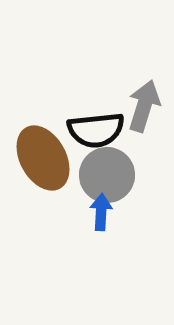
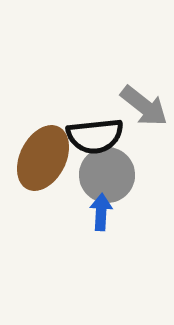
gray arrow: rotated 111 degrees clockwise
black semicircle: moved 1 px left, 6 px down
brown ellipse: rotated 56 degrees clockwise
